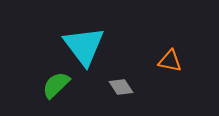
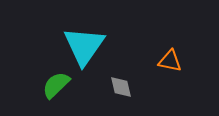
cyan triangle: rotated 12 degrees clockwise
gray diamond: rotated 20 degrees clockwise
